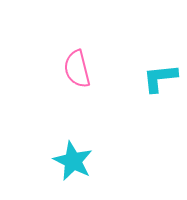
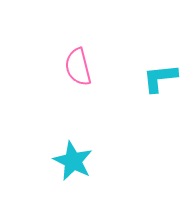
pink semicircle: moved 1 px right, 2 px up
